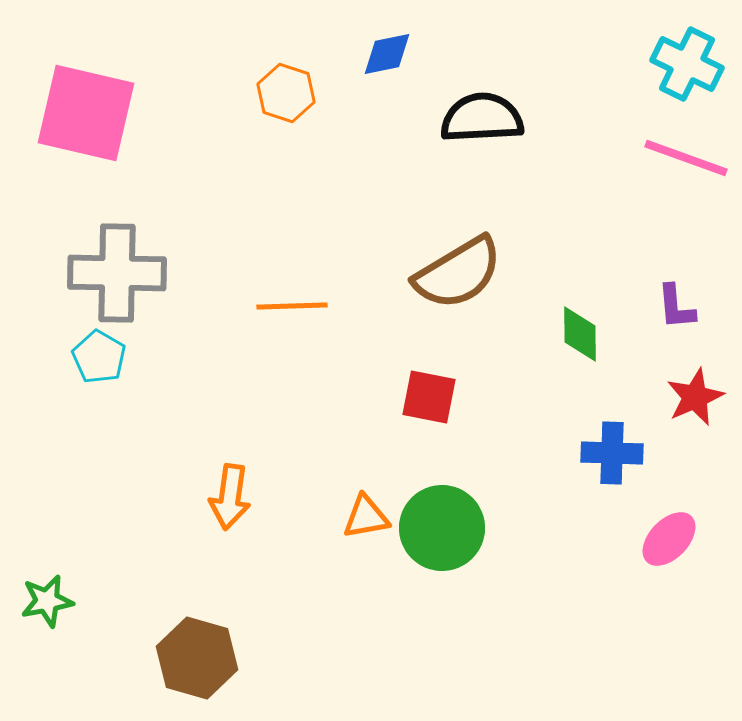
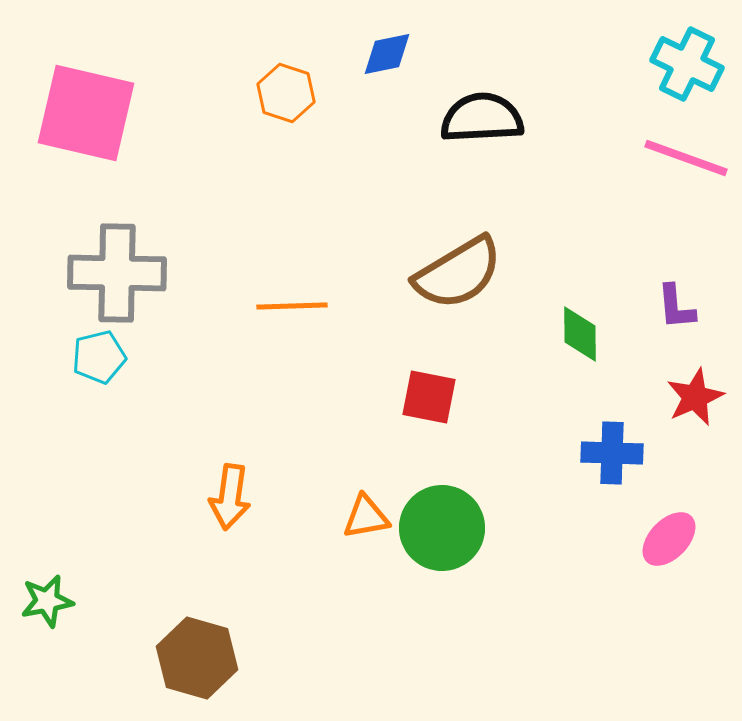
cyan pentagon: rotated 28 degrees clockwise
